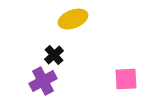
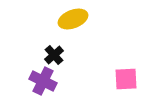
purple cross: rotated 36 degrees counterclockwise
